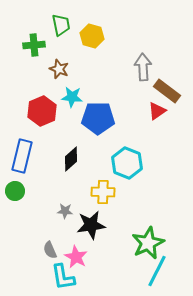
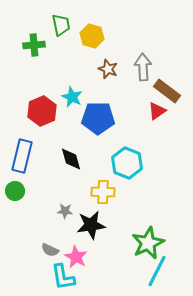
brown star: moved 49 px right
cyan star: rotated 20 degrees clockwise
black diamond: rotated 65 degrees counterclockwise
gray semicircle: rotated 42 degrees counterclockwise
